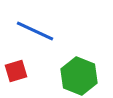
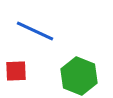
red square: rotated 15 degrees clockwise
